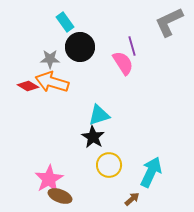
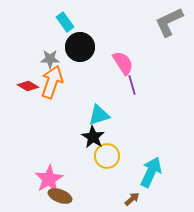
purple line: moved 39 px down
orange arrow: rotated 92 degrees clockwise
yellow circle: moved 2 px left, 9 px up
